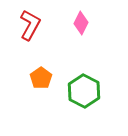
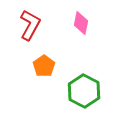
pink diamond: rotated 15 degrees counterclockwise
orange pentagon: moved 3 px right, 12 px up
